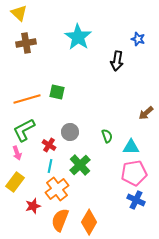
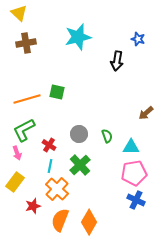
cyan star: rotated 24 degrees clockwise
gray circle: moved 9 px right, 2 px down
orange cross: rotated 10 degrees counterclockwise
